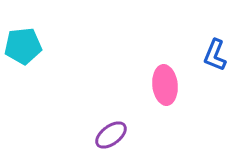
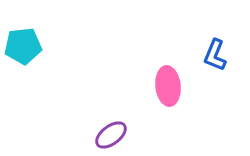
pink ellipse: moved 3 px right, 1 px down
